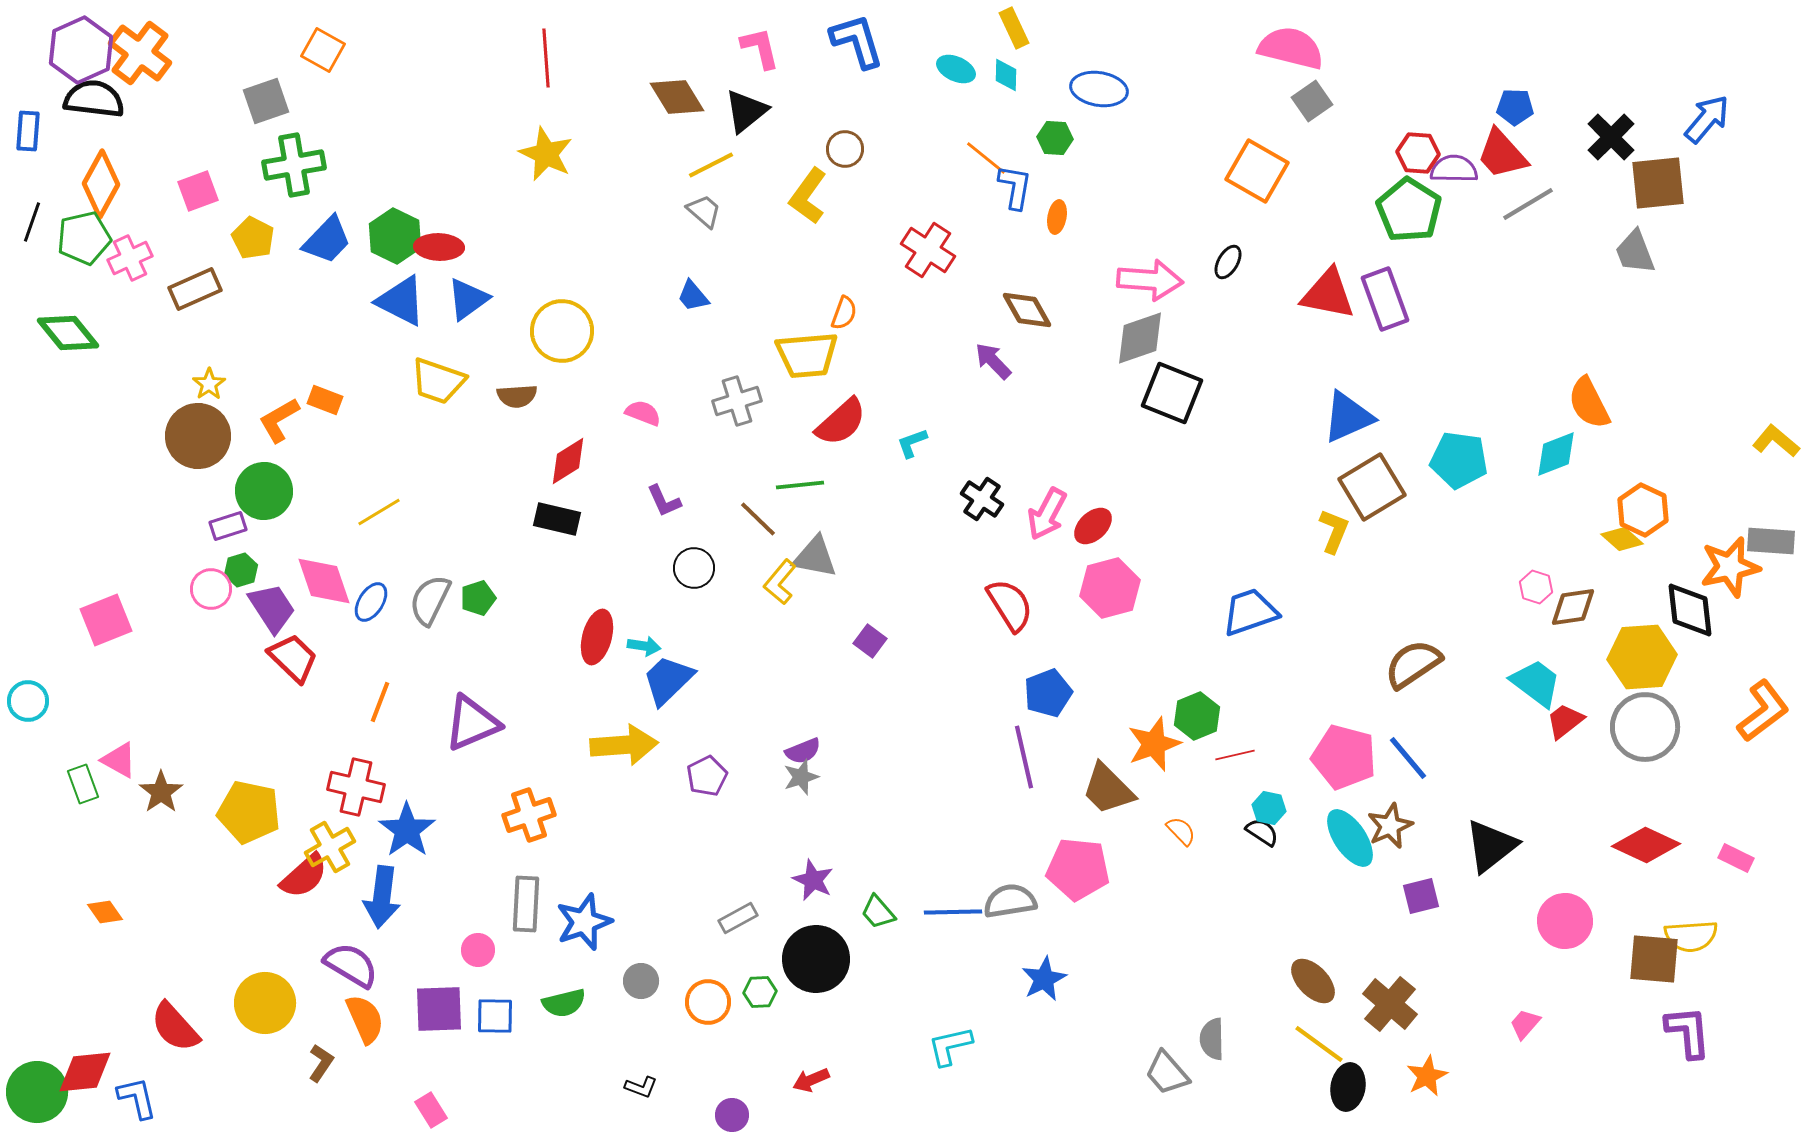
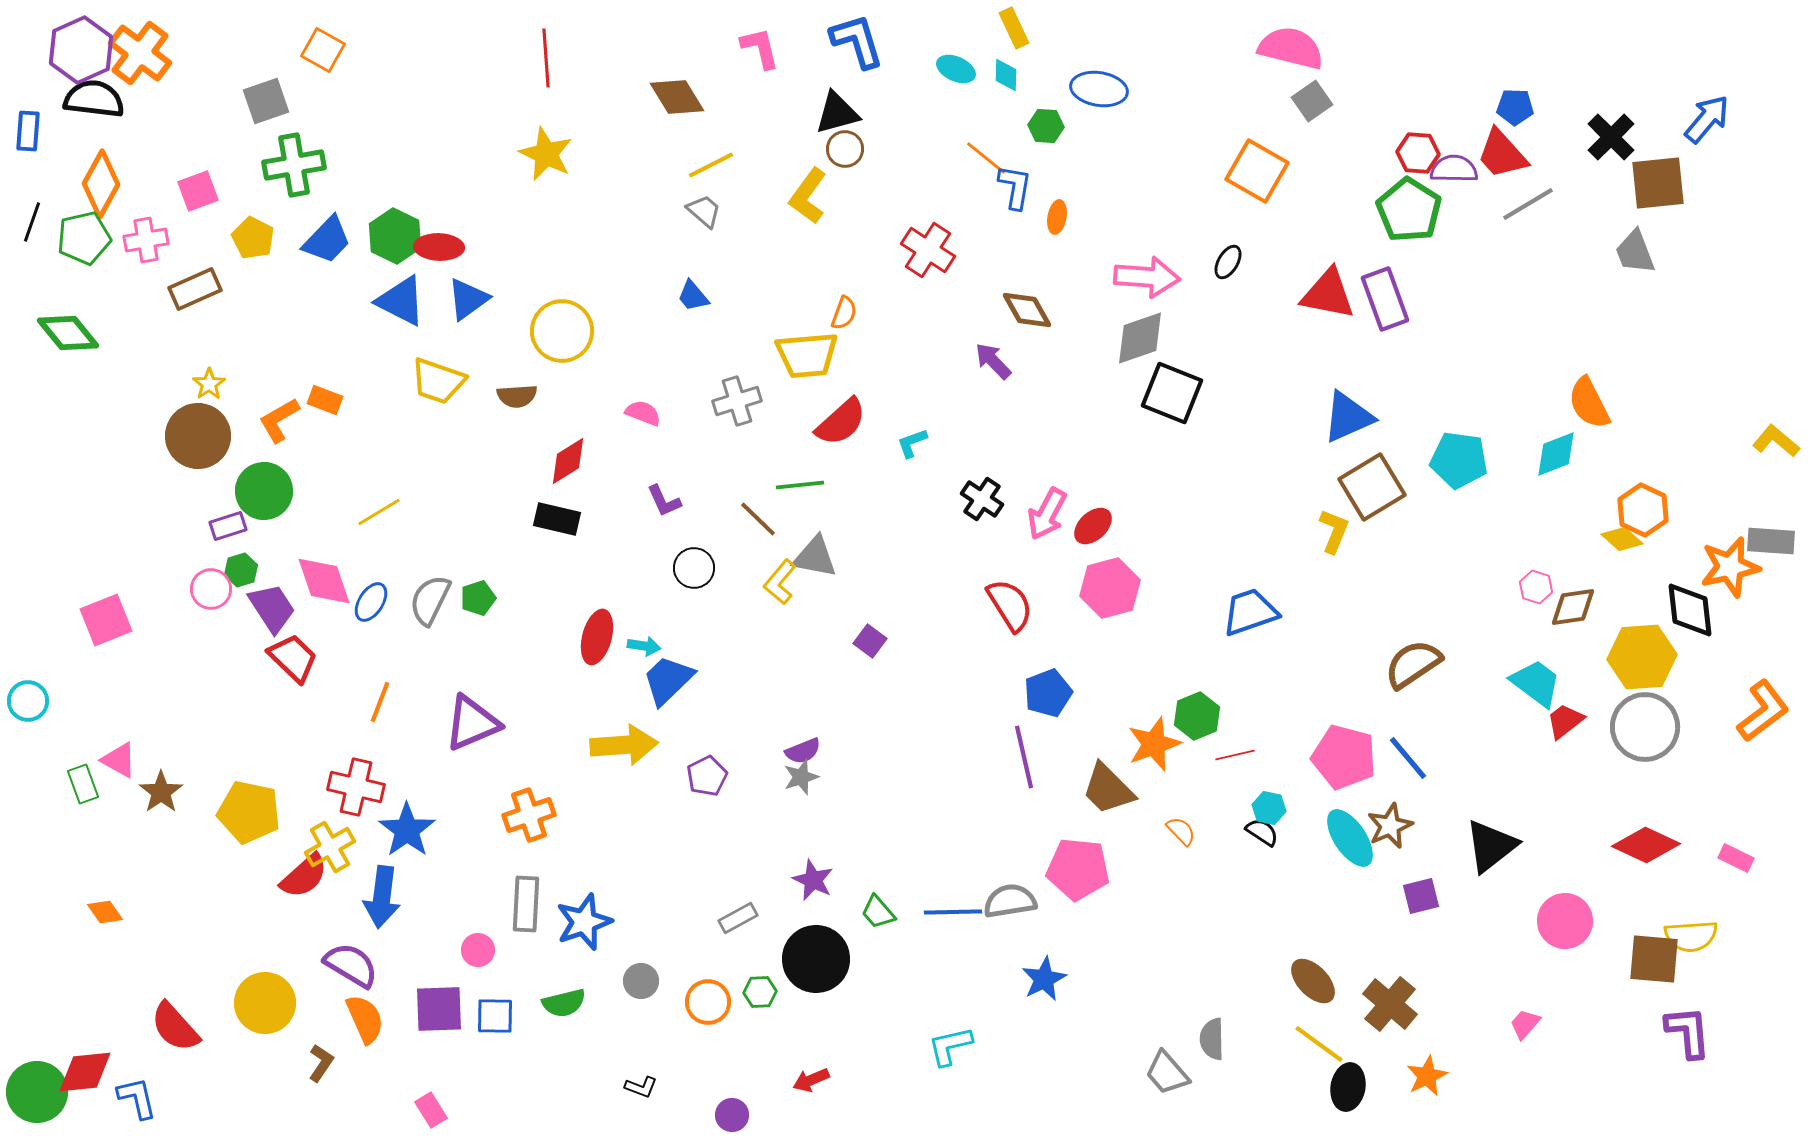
black triangle at (746, 111): moved 91 px right, 2 px down; rotated 24 degrees clockwise
green hexagon at (1055, 138): moved 9 px left, 12 px up
pink cross at (130, 258): moved 16 px right, 18 px up; rotated 15 degrees clockwise
pink arrow at (1150, 280): moved 3 px left, 3 px up
